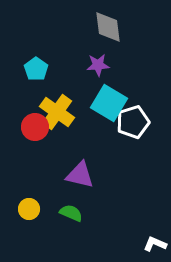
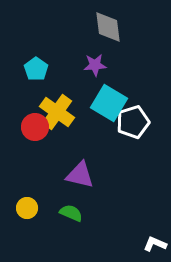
purple star: moved 3 px left
yellow circle: moved 2 px left, 1 px up
